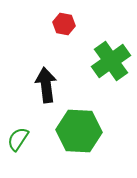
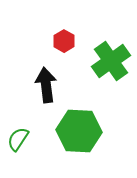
red hexagon: moved 17 px down; rotated 20 degrees clockwise
